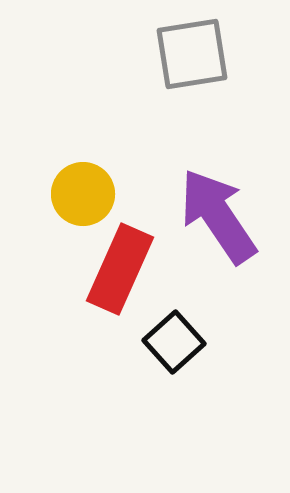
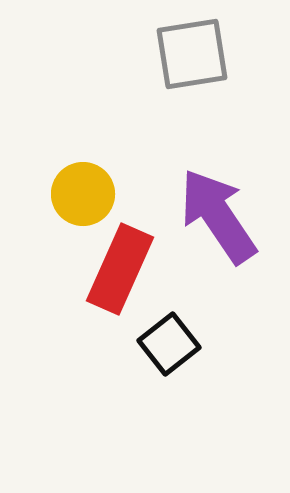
black square: moved 5 px left, 2 px down; rotated 4 degrees clockwise
